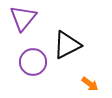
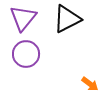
black triangle: moved 26 px up
purple circle: moved 7 px left, 8 px up
